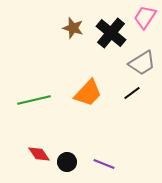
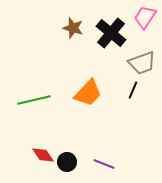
gray trapezoid: rotated 12 degrees clockwise
black line: moved 1 px right, 3 px up; rotated 30 degrees counterclockwise
red diamond: moved 4 px right, 1 px down
